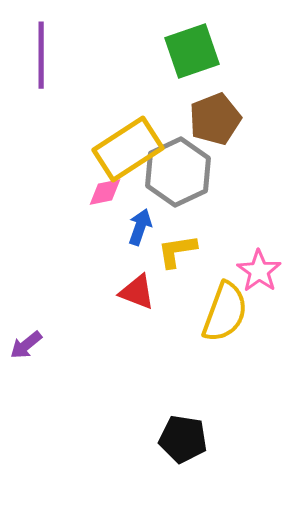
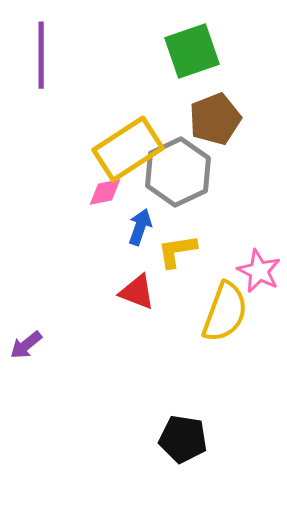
pink star: rotated 9 degrees counterclockwise
